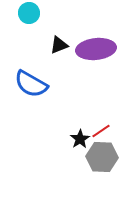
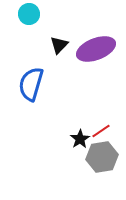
cyan circle: moved 1 px down
black triangle: rotated 24 degrees counterclockwise
purple ellipse: rotated 15 degrees counterclockwise
blue semicircle: rotated 76 degrees clockwise
gray hexagon: rotated 12 degrees counterclockwise
